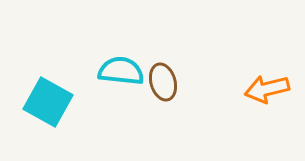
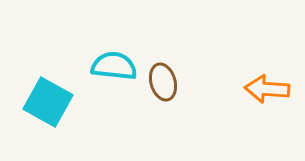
cyan semicircle: moved 7 px left, 5 px up
orange arrow: rotated 18 degrees clockwise
